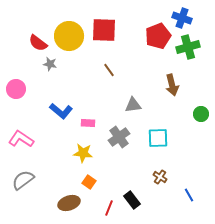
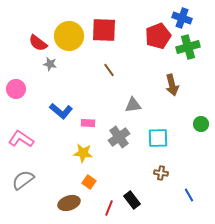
green circle: moved 10 px down
brown cross: moved 1 px right, 4 px up; rotated 24 degrees counterclockwise
